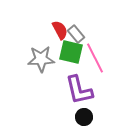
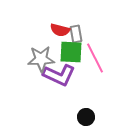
red semicircle: rotated 132 degrees clockwise
gray rectangle: rotated 30 degrees clockwise
green square: rotated 10 degrees counterclockwise
purple L-shape: moved 20 px left, 15 px up; rotated 52 degrees counterclockwise
black circle: moved 2 px right
